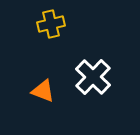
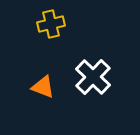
orange triangle: moved 4 px up
